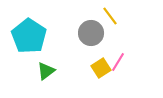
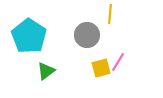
yellow line: moved 2 px up; rotated 42 degrees clockwise
gray circle: moved 4 px left, 2 px down
yellow square: rotated 18 degrees clockwise
